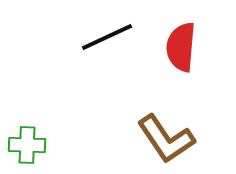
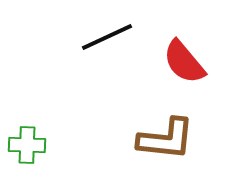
red semicircle: moved 3 px right, 15 px down; rotated 45 degrees counterclockwise
brown L-shape: rotated 50 degrees counterclockwise
